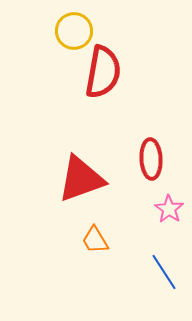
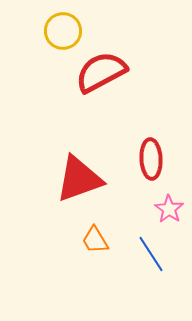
yellow circle: moved 11 px left
red semicircle: moved 2 px left; rotated 128 degrees counterclockwise
red triangle: moved 2 px left
blue line: moved 13 px left, 18 px up
